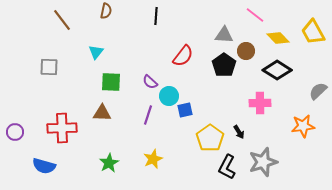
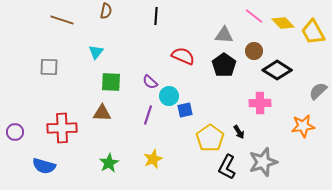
pink line: moved 1 px left, 1 px down
brown line: rotated 35 degrees counterclockwise
yellow diamond: moved 5 px right, 15 px up
brown circle: moved 8 px right
red semicircle: rotated 105 degrees counterclockwise
